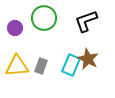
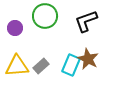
green circle: moved 1 px right, 2 px up
gray rectangle: rotated 28 degrees clockwise
